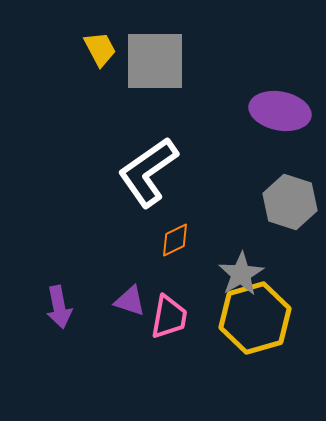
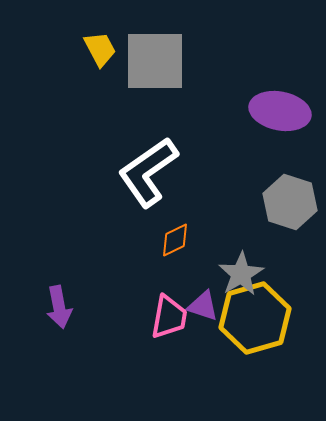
purple triangle: moved 73 px right, 5 px down
